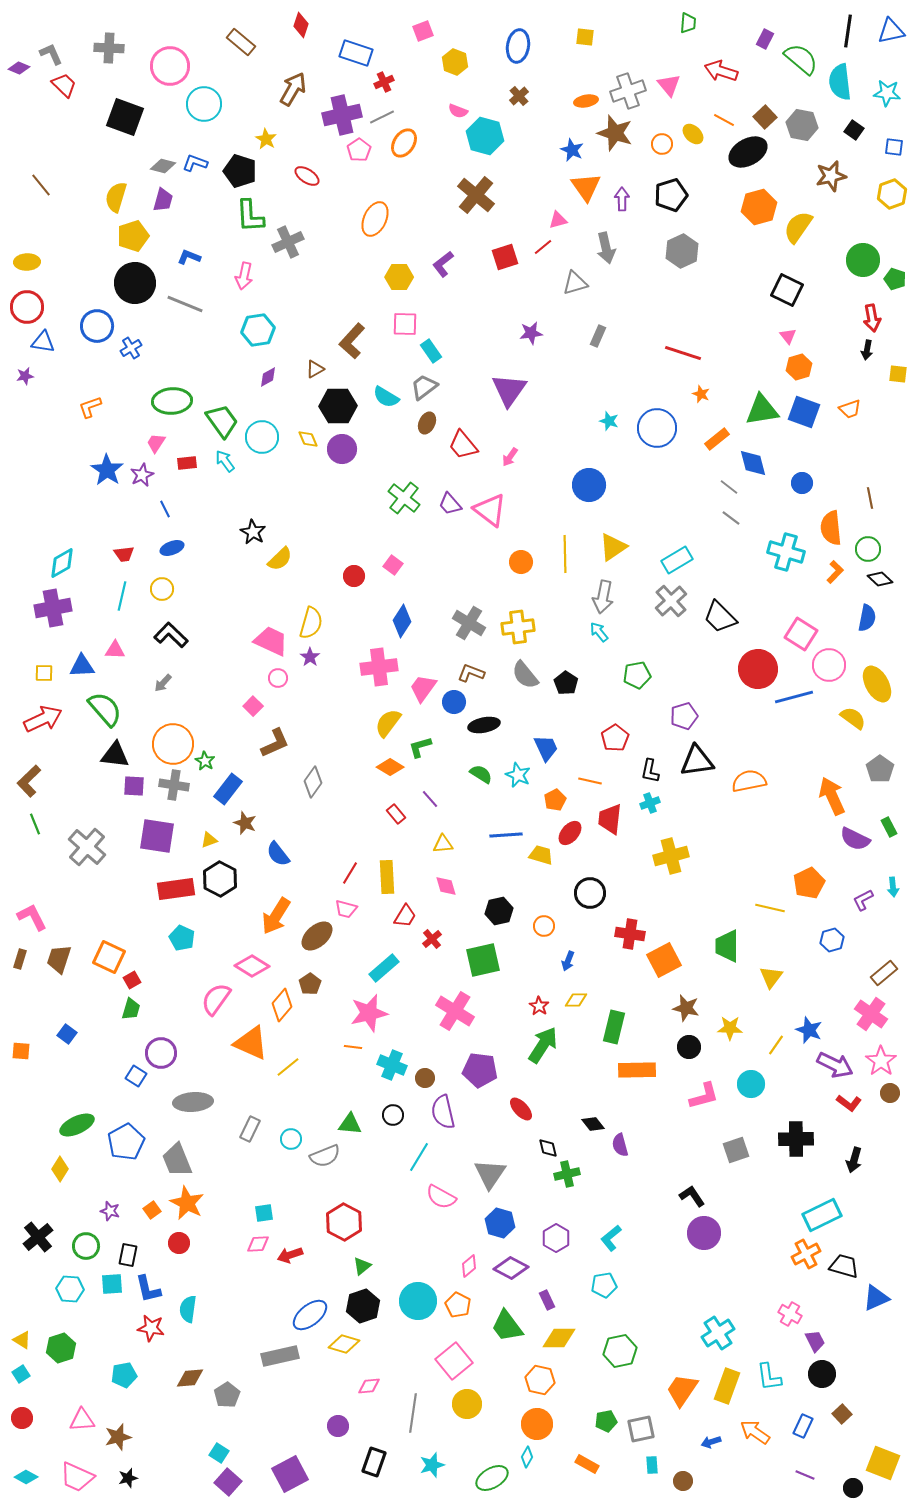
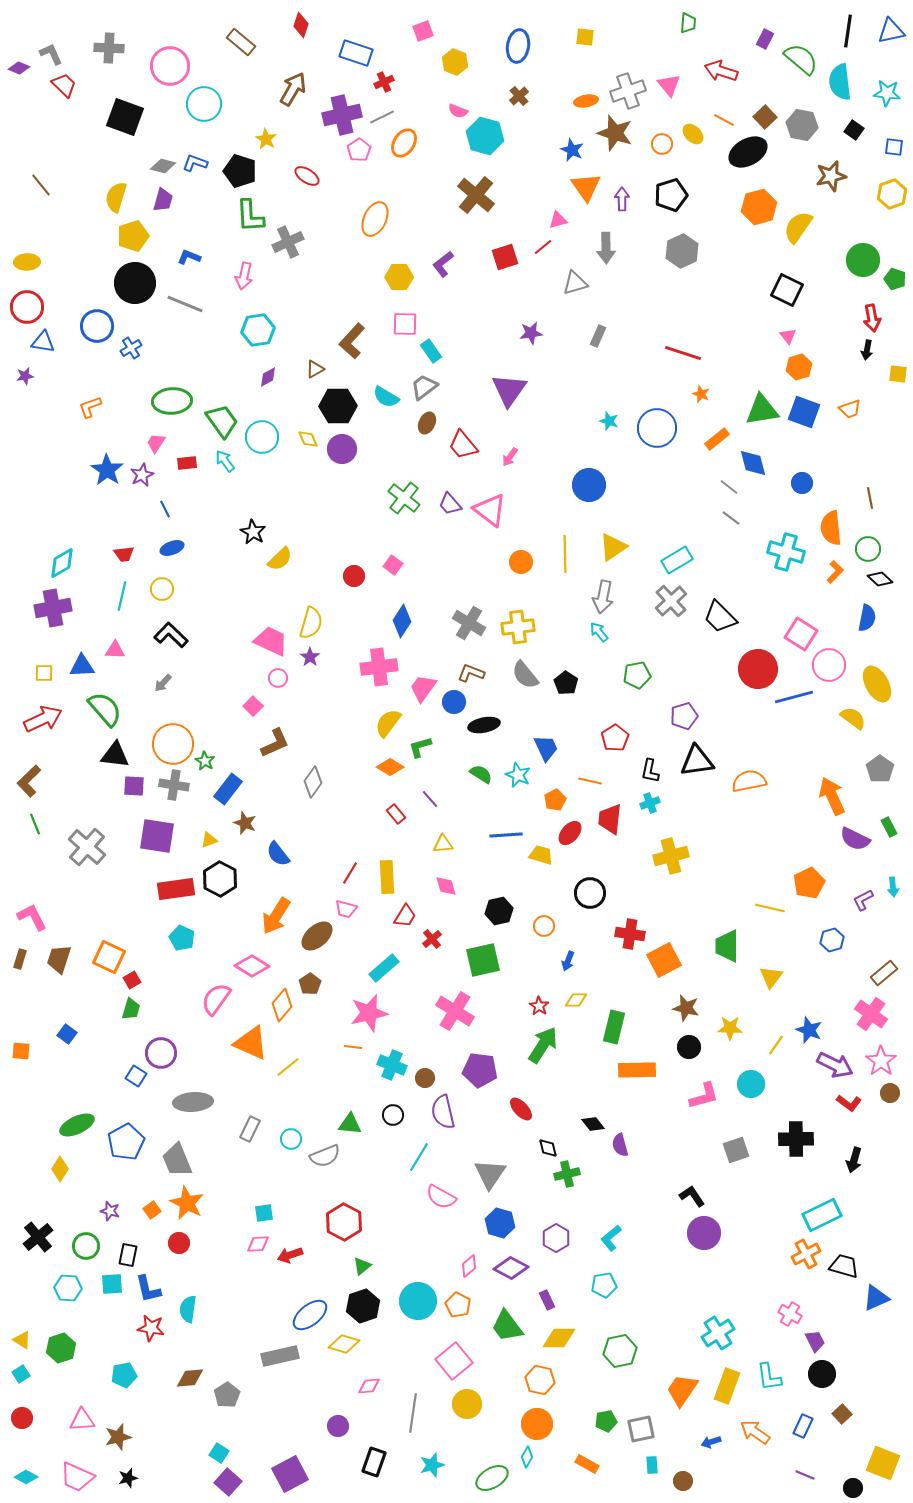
gray arrow at (606, 248): rotated 12 degrees clockwise
cyan hexagon at (70, 1289): moved 2 px left, 1 px up
